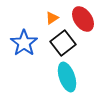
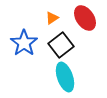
red ellipse: moved 2 px right, 1 px up
black square: moved 2 px left, 2 px down
cyan ellipse: moved 2 px left
